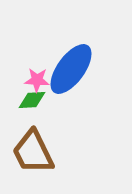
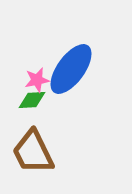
pink star: rotated 15 degrees counterclockwise
